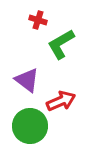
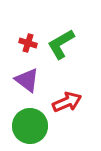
red cross: moved 10 px left, 23 px down
red arrow: moved 6 px right, 1 px down
